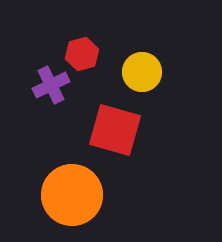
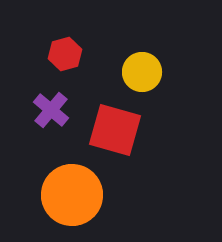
red hexagon: moved 17 px left
purple cross: moved 25 px down; rotated 24 degrees counterclockwise
